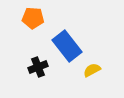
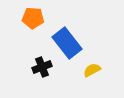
blue rectangle: moved 3 px up
black cross: moved 4 px right
